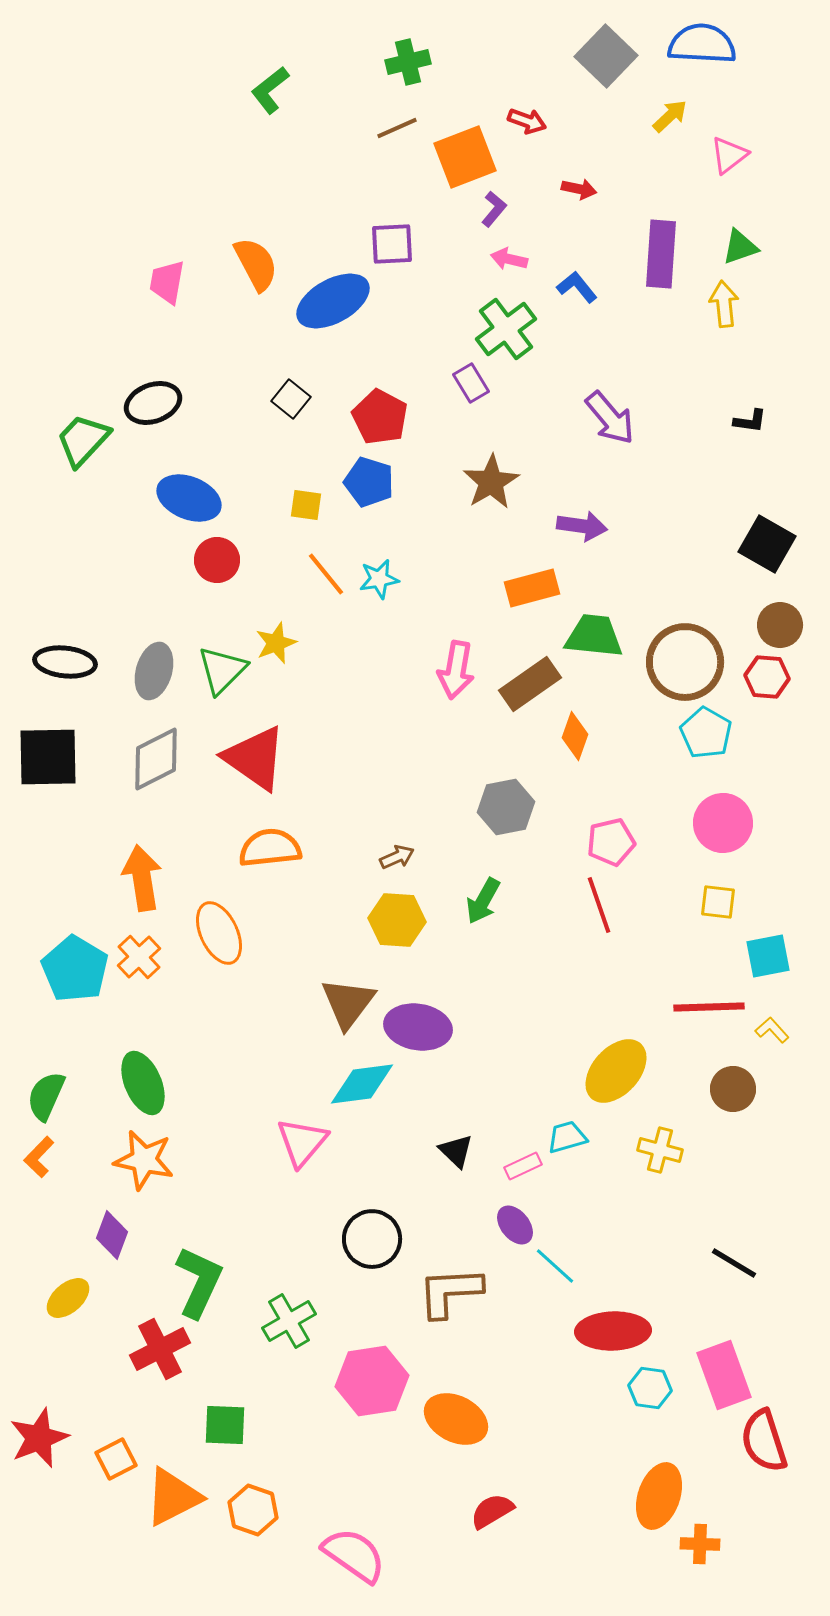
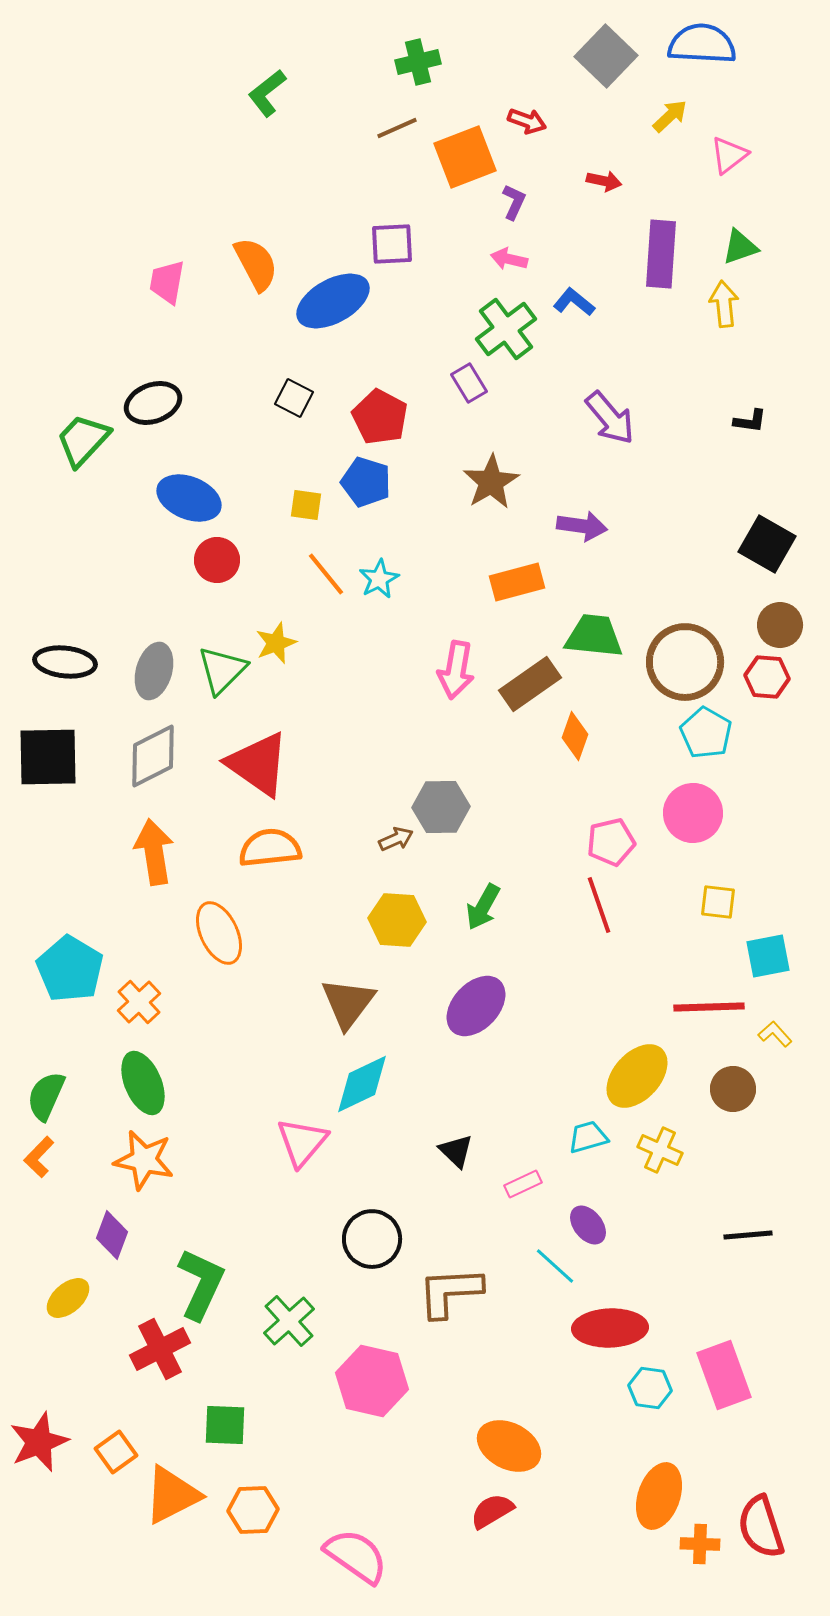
green cross at (408, 62): moved 10 px right
green L-shape at (270, 90): moved 3 px left, 3 px down
red arrow at (579, 189): moved 25 px right, 8 px up
purple L-shape at (494, 209): moved 20 px right, 7 px up; rotated 15 degrees counterclockwise
blue L-shape at (577, 287): moved 3 px left, 15 px down; rotated 12 degrees counterclockwise
purple rectangle at (471, 383): moved 2 px left
black square at (291, 399): moved 3 px right, 1 px up; rotated 12 degrees counterclockwise
blue pentagon at (369, 482): moved 3 px left
cyan star at (379, 579): rotated 18 degrees counterclockwise
orange rectangle at (532, 588): moved 15 px left, 6 px up
red triangle at (255, 758): moved 3 px right, 6 px down
gray diamond at (156, 759): moved 3 px left, 3 px up
gray hexagon at (506, 807): moved 65 px left; rotated 10 degrees clockwise
pink circle at (723, 823): moved 30 px left, 10 px up
brown arrow at (397, 857): moved 1 px left, 18 px up
orange arrow at (142, 878): moved 12 px right, 26 px up
green arrow at (483, 901): moved 6 px down
orange cross at (139, 957): moved 45 px down
cyan pentagon at (75, 969): moved 5 px left
purple ellipse at (418, 1027): moved 58 px right, 21 px up; rotated 56 degrees counterclockwise
yellow L-shape at (772, 1030): moved 3 px right, 4 px down
yellow ellipse at (616, 1071): moved 21 px right, 5 px down
cyan diamond at (362, 1084): rotated 18 degrees counterclockwise
cyan trapezoid at (567, 1137): moved 21 px right
yellow cross at (660, 1150): rotated 9 degrees clockwise
pink rectangle at (523, 1166): moved 18 px down
purple ellipse at (515, 1225): moved 73 px right
black line at (734, 1263): moved 14 px right, 28 px up; rotated 36 degrees counterclockwise
green L-shape at (199, 1282): moved 2 px right, 2 px down
green cross at (289, 1321): rotated 12 degrees counterclockwise
red ellipse at (613, 1331): moved 3 px left, 3 px up
pink hexagon at (372, 1381): rotated 22 degrees clockwise
orange ellipse at (456, 1419): moved 53 px right, 27 px down
red star at (39, 1438): moved 4 px down
red semicircle at (764, 1441): moved 3 px left, 86 px down
orange square at (116, 1459): moved 7 px up; rotated 9 degrees counterclockwise
orange triangle at (173, 1497): moved 1 px left, 2 px up
orange hexagon at (253, 1510): rotated 21 degrees counterclockwise
pink semicircle at (354, 1555): moved 2 px right, 1 px down
